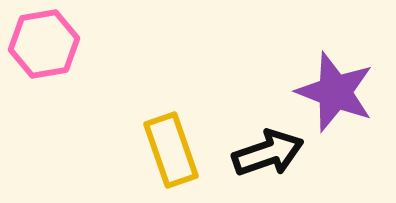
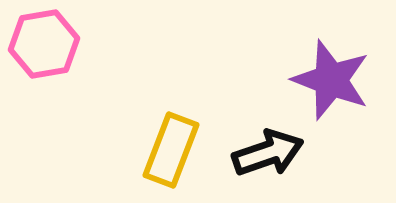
purple star: moved 4 px left, 12 px up
yellow rectangle: rotated 40 degrees clockwise
